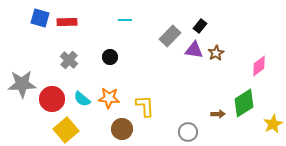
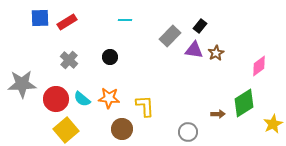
blue square: rotated 18 degrees counterclockwise
red rectangle: rotated 30 degrees counterclockwise
red circle: moved 4 px right
